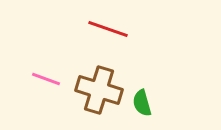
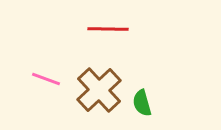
red line: rotated 18 degrees counterclockwise
brown cross: rotated 30 degrees clockwise
